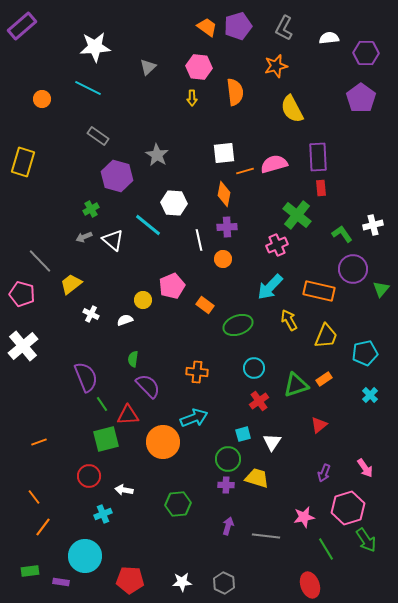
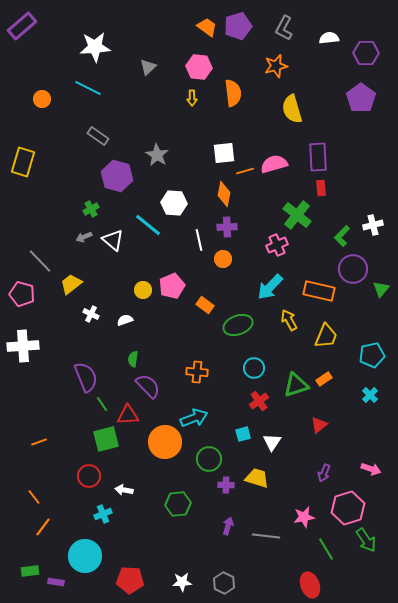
orange semicircle at (235, 92): moved 2 px left, 1 px down
yellow semicircle at (292, 109): rotated 12 degrees clockwise
green L-shape at (342, 234): moved 2 px down; rotated 100 degrees counterclockwise
yellow circle at (143, 300): moved 10 px up
white cross at (23, 346): rotated 36 degrees clockwise
cyan pentagon at (365, 353): moved 7 px right, 2 px down
orange circle at (163, 442): moved 2 px right
green circle at (228, 459): moved 19 px left
pink arrow at (365, 468): moved 6 px right, 1 px down; rotated 36 degrees counterclockwise
purple rectangle at (61, 582): moved 5 px left
